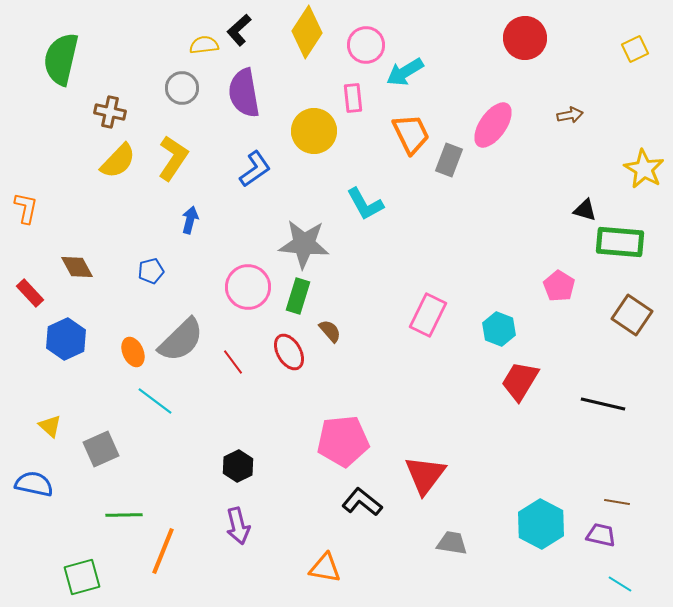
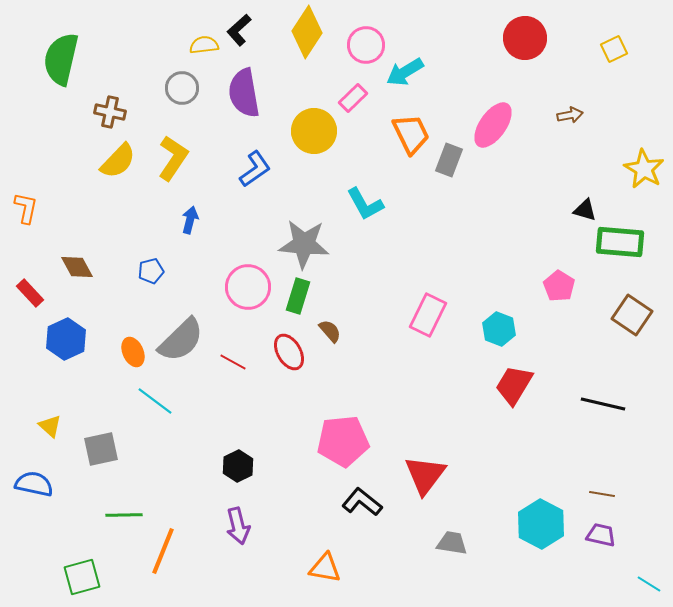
yellow square at (635, 49): moved 21 px left
pink rectangle at (353, 98): rotated 52 degrees clockwise
red line at (233, 362): rotated 24 degrees counterclockwise
red trapezoid at (520, 381): moved 6 px left, 4 px down
gray square at (101, 449): rotated 12 degrees clockwise
brown line at (617, 502): moved 15 px left, 8 px up
cyan line at (620, 584): moved 29 px right
